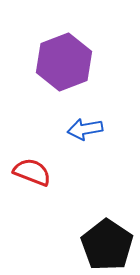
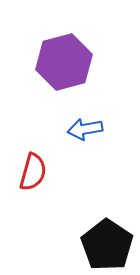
purple hexagon: rotated 6 degrees clockwise
red semicircle: moved 1 px right; rotated 84 degrees clockwise
